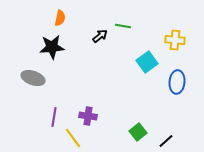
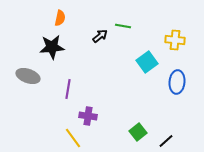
gray ellipse: moved 5 px left, 2 px up
purple line: moved 14 px right, 28 px up
